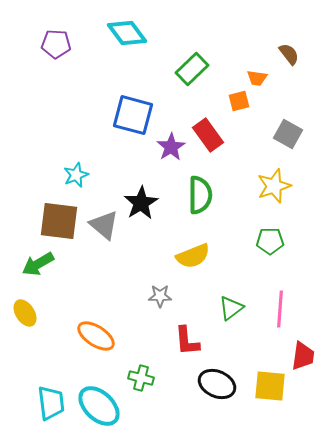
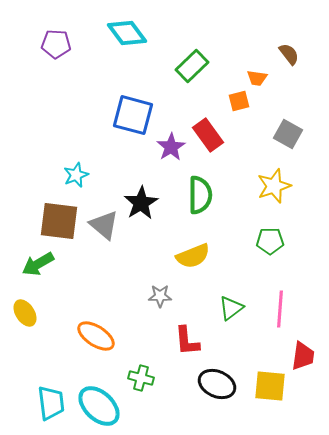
green rectangle: moved 3 px up
